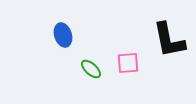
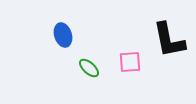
pink square: moved 2 px right, 1 px up
green ellipse: moved 2 px left, 1 px up
